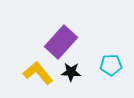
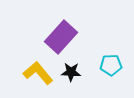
purple rectangle: moved 5 px up
